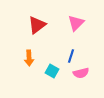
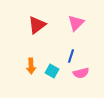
orange arrow: moved 2 px right, 8 px down
